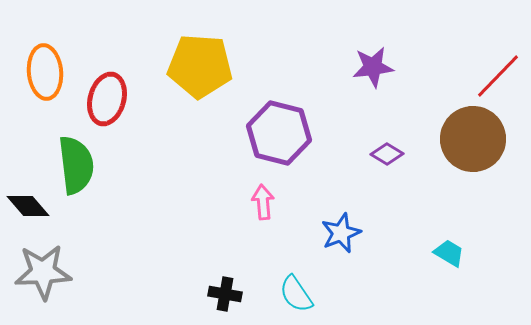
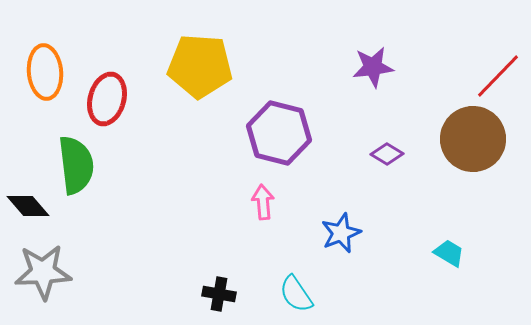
black cross: moved 6 px left
